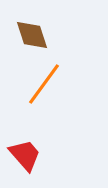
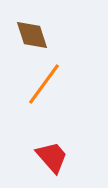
red trapezoid: moved 27 px right, 2 px down
